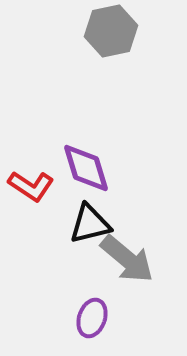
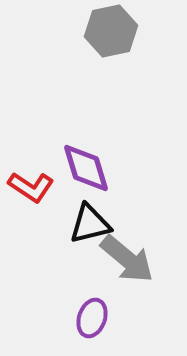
red L-shape: moved 1 px down
